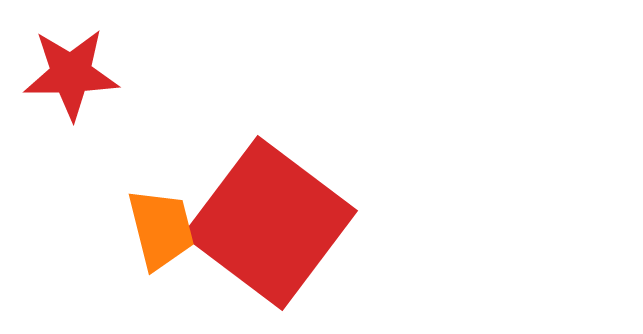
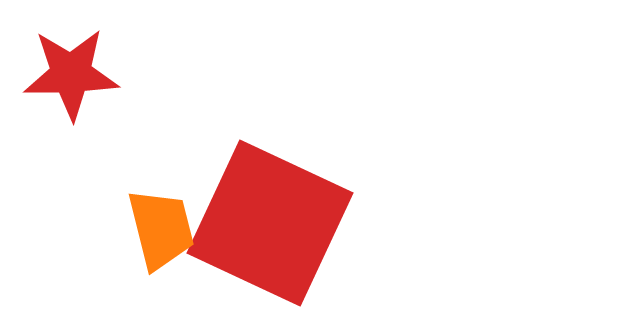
red square: rotated 12 degrees counterclockwise
